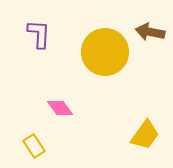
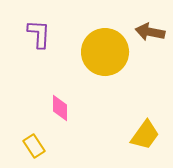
pink diamond: rotated 36 degrees clockwise
